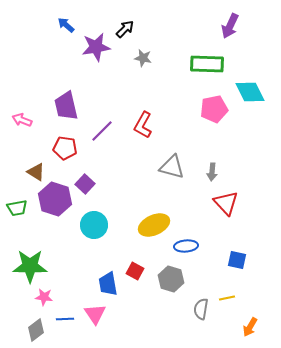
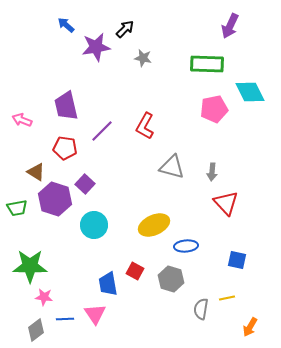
red L-shape: moved 2 px right, 1 px down
